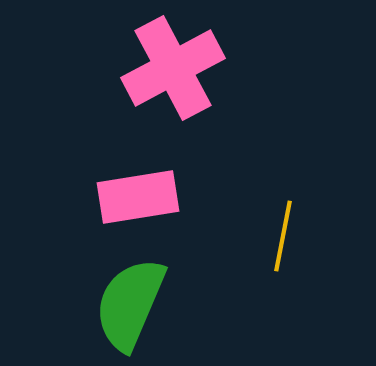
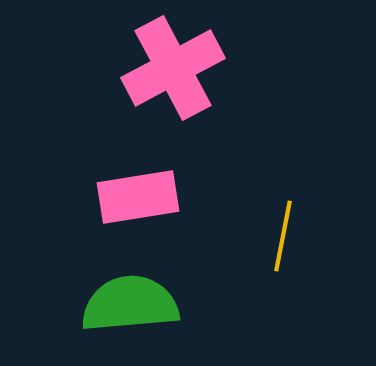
green semicircle: rotated 62 degrees clockwise
